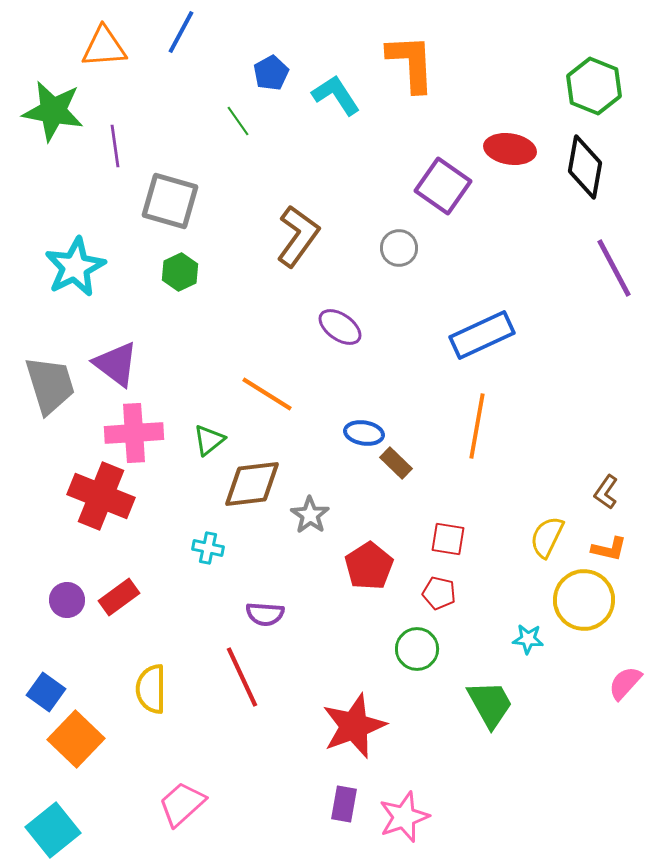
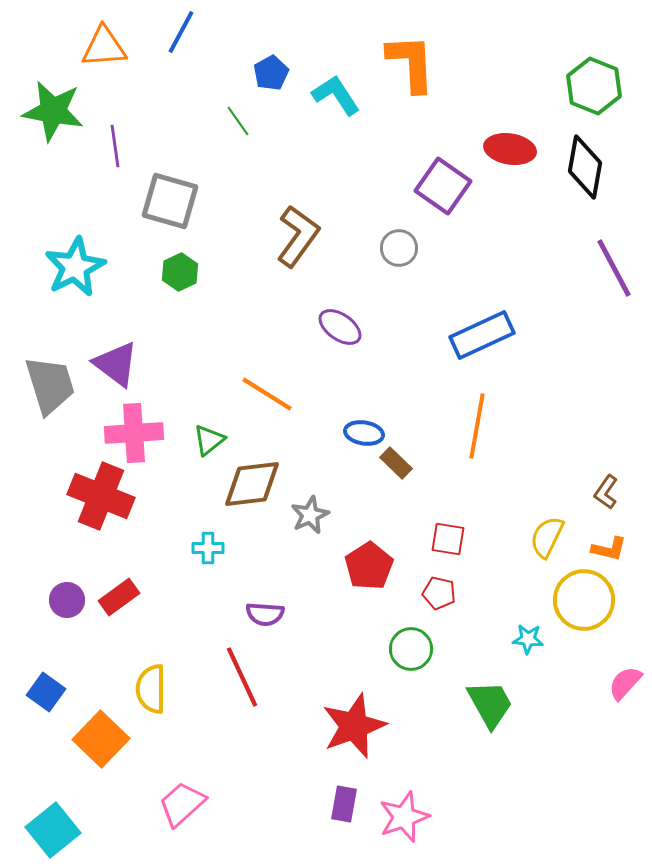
gray star at (310, 515): rotated 12 degrees clockwise
cyan cross at (208, 548): rotated 12 degrees counterclockwise
green circle at (417, 649): moved 6 px left
orange square at (76, 739): moved 25 px right
